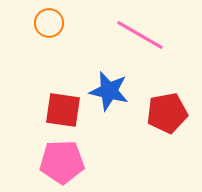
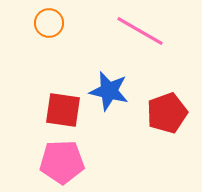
pink line: moved 4 px up
red pentagon: rotated 9 degrees counterclockwise
